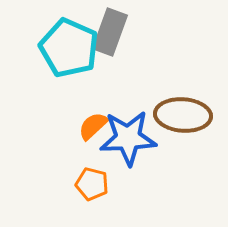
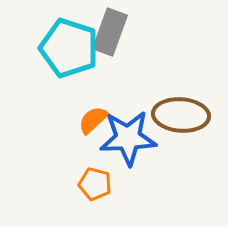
cyan pentagon: rotated 6 degrees counterclockwise
brown ellipse: moved 2 px left
orange semicircle: moved 6 px up
orange pentagon: moved 3 px right
